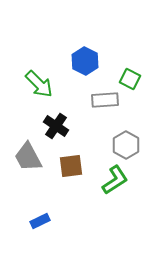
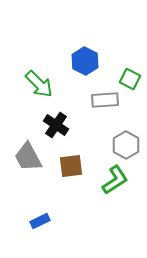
black cross: moved 1 px up
